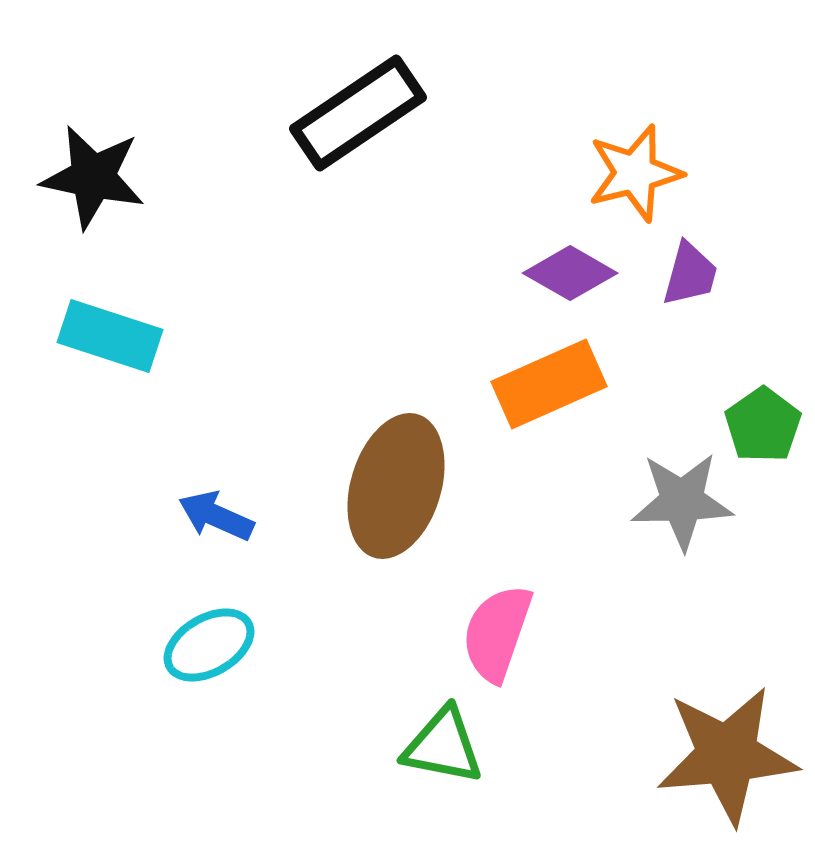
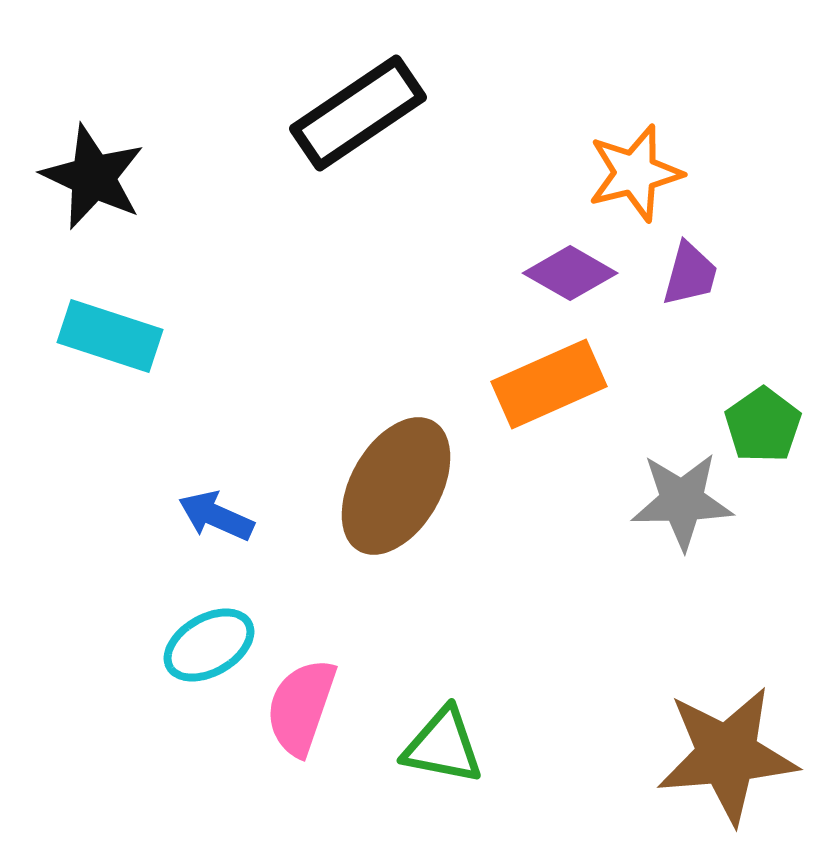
black star: rotated 13 degrees clockwise
brown ellipse: rotated 13 degrees clockwise
pink semicircle: moved 196 px left, 74 px down
